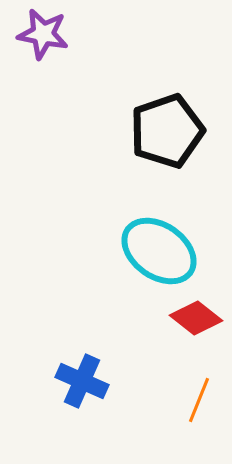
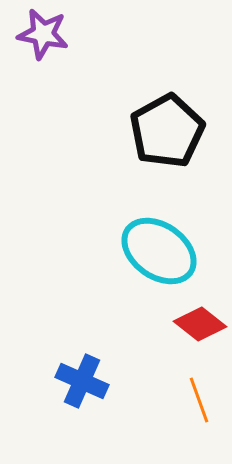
black pentagon: rotated 10 degrees counterclockwise
red diamond: moved 4 px right, 6 px down
orange line: rotated 42 degrees counterclockwise
